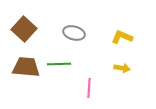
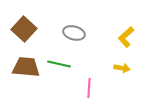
yellow L-shape: moved 4 px right; rotated 65 degrees counterclockwise
green line: rotated 15 degrees clockwise
